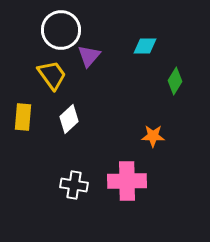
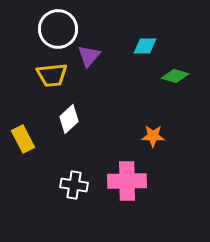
white circle: moved 3 px left, 1 px up
yellow trapezoid: rotated 120 degrees clockwise
green diamond: moved 5 px up; rotated 76 degrees clockwise
yellow rectangle: moved 22 px down; rotated 32 degrees counterclockwise
